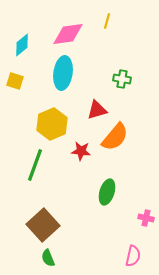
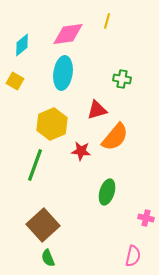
yellow square: rotated 12 degrees clockwise
